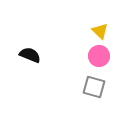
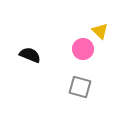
pink circle: moved 16 px left, 7 px up
gray square: moved 14 px left
